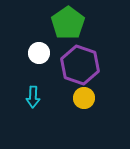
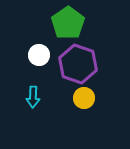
white circle: moved 2 px down
purple hexagon: moved 2 px left, 1 px up
